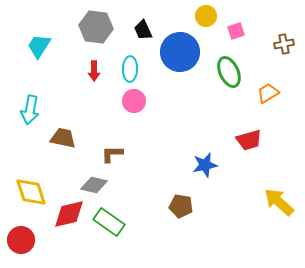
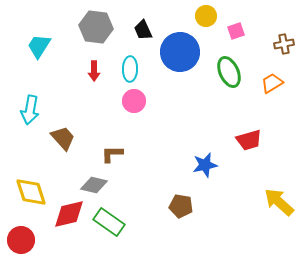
orange trapezoid: moved 4 px right, 10 px up
brown trapezoid: rotated 36 degrees clockwise
